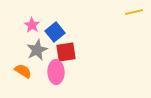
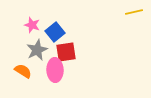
pink star: rotated 14 degrees counterclockwise
pink ellipse: moved 1 px left, 2 px up
